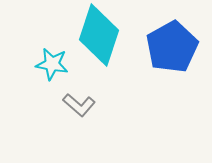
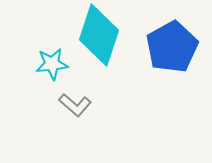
cyan star: rotated 16 degrees counterclockwise
gray L-shape: moved 4 px left
